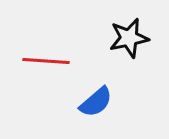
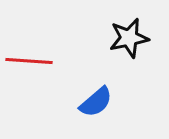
red line: moved 17 px left
